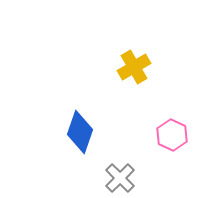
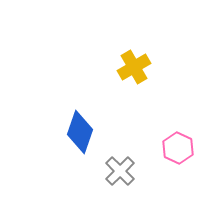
pink hexagon: moved 6 px right, 13 px down
gray cross: moved 7 px up
